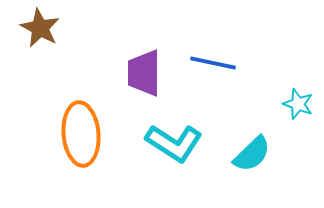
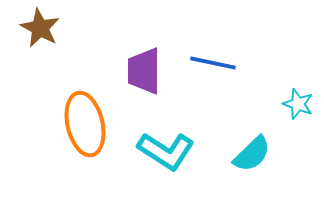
purple trapezoid: moved 2 px up
orange ellipse: moved 4 px right, 10 px up; rotated 8 degrees counterclockwise
cyan L-shape: moved 8 px left, 8 px down
